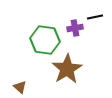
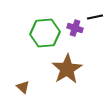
purple cross: rotated 28 degrees clockwise
green hexagon: moved 7 px up; rotated 12 degrees counterclockwise
brown triangle: moved 3 px right
